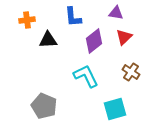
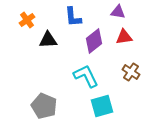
purple triangle: moved 2 px right, 1 px up
orange cross: rotated 28 degrees counterclockwise
red triangle: rotated 36 degrees clockwise
cyan square: moved 13 px left, 3 px up
